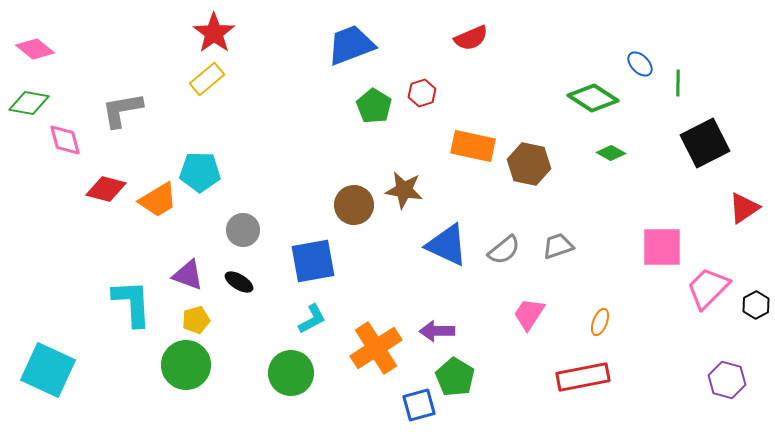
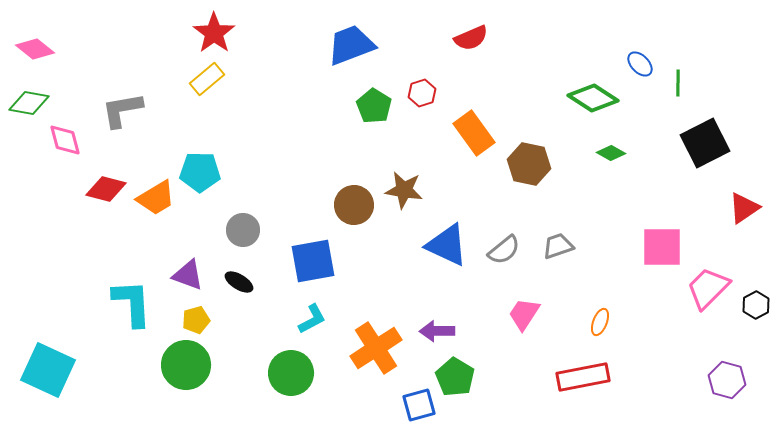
orange rectangle at (473, 146): moved 1 px right, 13 px up; rotated 42 degrees clockwise
orange trapezoid at (158, 200): moved 2 px left, 2 px up
pink trapezoid at (529, 314): moved 5 px left
